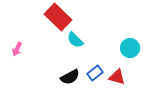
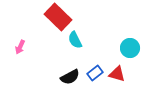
cyan semicircle: rotated 18 degrees clockwise
pink arrow: moved 3 px right, 2 px up
red triangle: moved 3 px up
